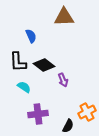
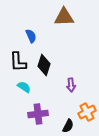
black diamond: rotated 70 degrees clockwise
purple arrow: moved 8 px right, 5 px down; rotated 16 degrees clockwise
